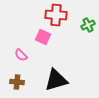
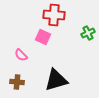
red cross: moved 2 px left
green cross: moved 8 px down
